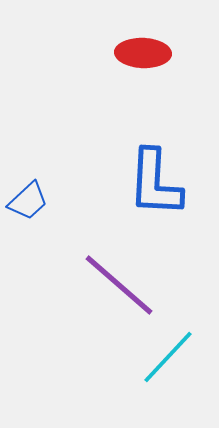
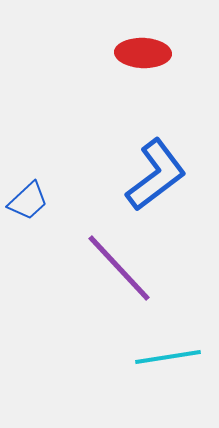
blue L-shape: moved 1 px right, 8 px up; rotated 130 degrees counterclockwise
purple line: moved 17 px up; rotated 6 degrees clockwise
cyan line: rotated 38 degrees clockwise
